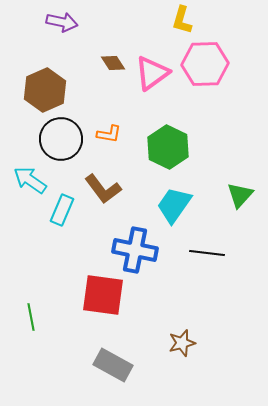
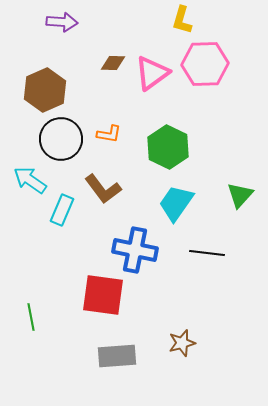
purple arrow: rotated 8 degrees counterclockwise
brown diamond: rotated 55 degrees counterclockwise
cyan trapezoid: moved 2 px right, 2 px up
gray rectangle: moved 4 px right, 9 px up; rotated 33 degrees counterclockwise
